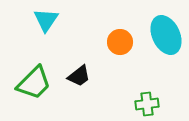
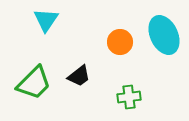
cyan ellipse: moved 2 px left
green cross: moved 18 px left, 7 px up
